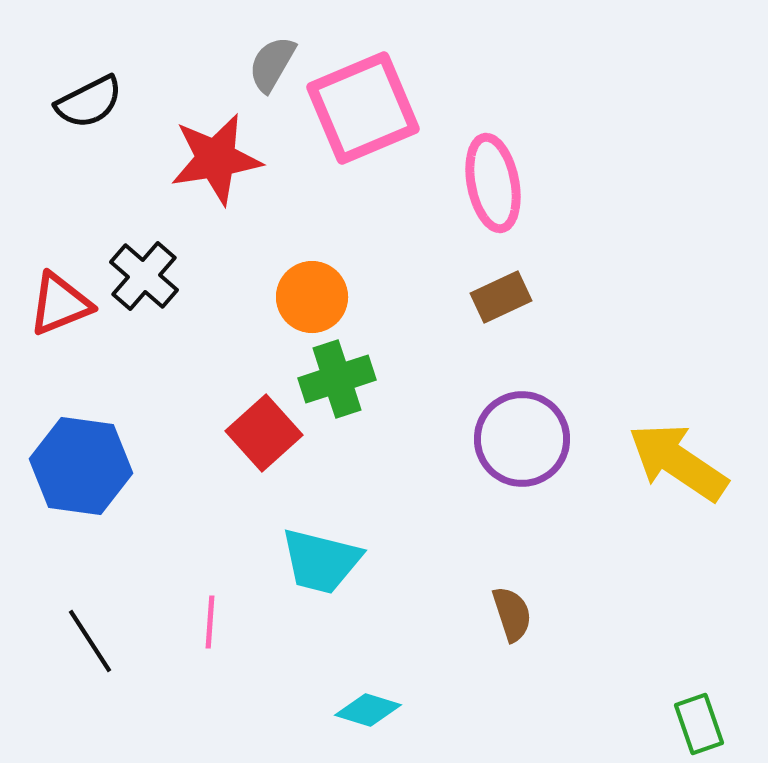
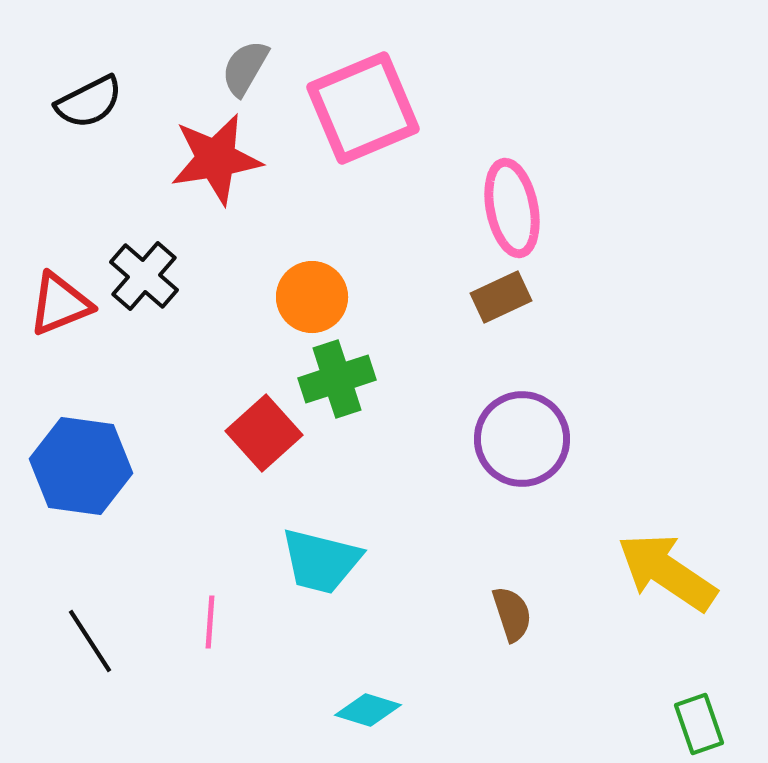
gray semicircle: moved 27 px left, 4 px down
pink ellipse: moved 19 px right, 25 px down
yellow arrow: moved 11 px left, 110 px down
